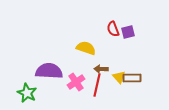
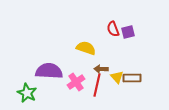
yellow triangle: moved 2 px left
